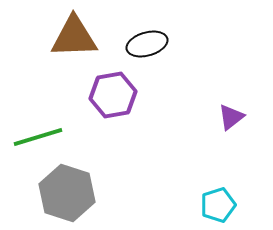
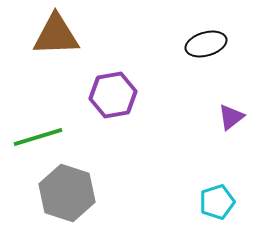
brown triangle: moved 18 px left, 2 px up
black ellipse: moved 59 px right
cyan pentagon: moved 1 px left, 3 px up
